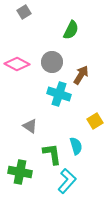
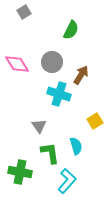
pink diamond: rotated 30 degrees clockwise
gray triangle: moved 9 px right; rotated 21 degrees clockwise
green L-shape: moved 2 px left, 1 px up
